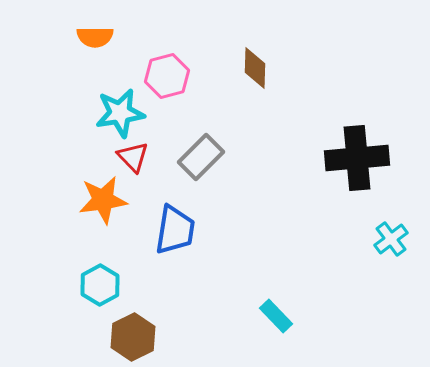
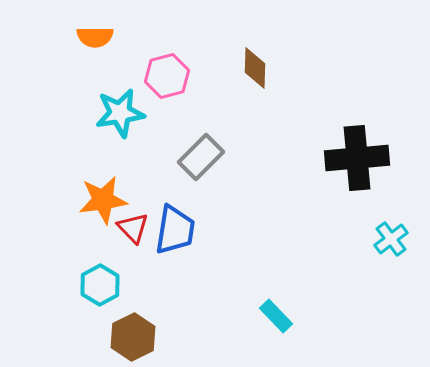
red triangle: moved 71 px down
